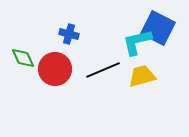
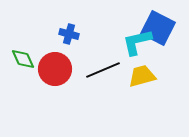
green diamond: moved 1 px down
